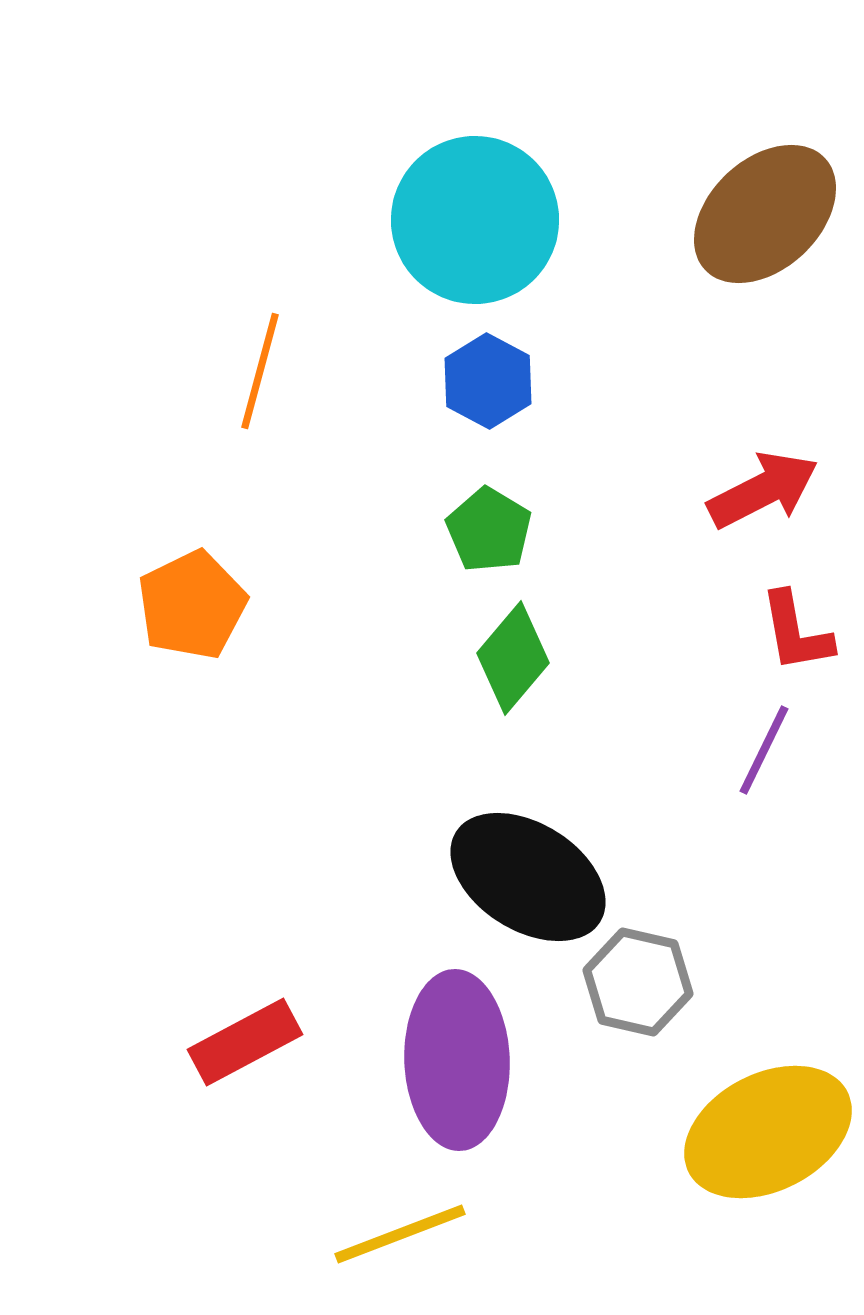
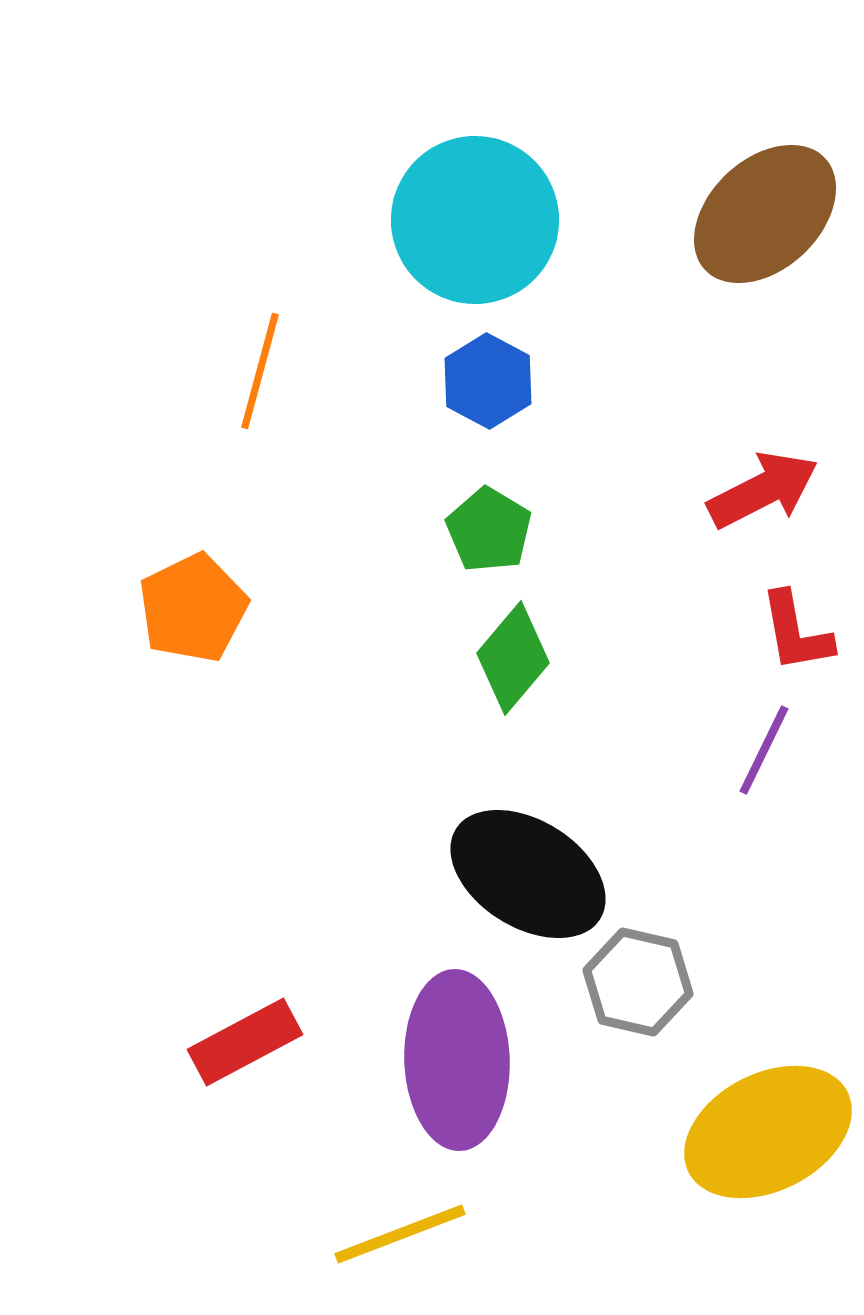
orange pentagon: moved 1 px right, 3 px down
black ellipse: moved 3 px up
